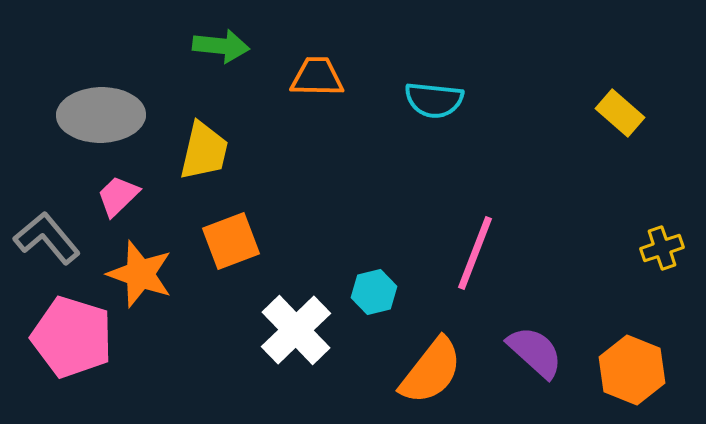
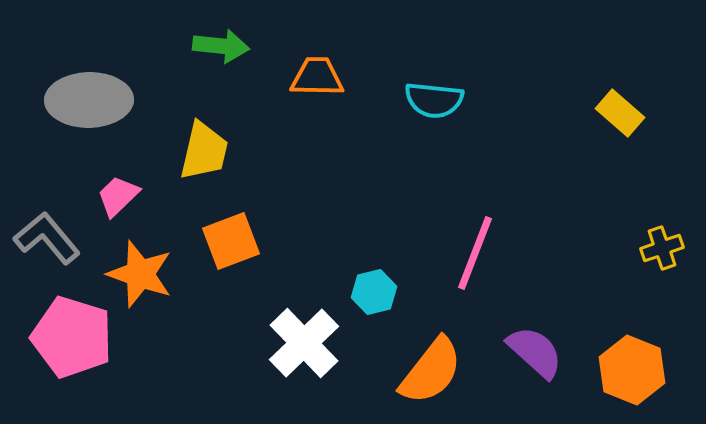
gray ellipse: moved 12 px left, 15 px up
white cross: moved 8 px right, 13 px down
